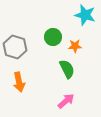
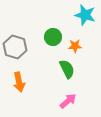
pink arrow: moved 2 px right
